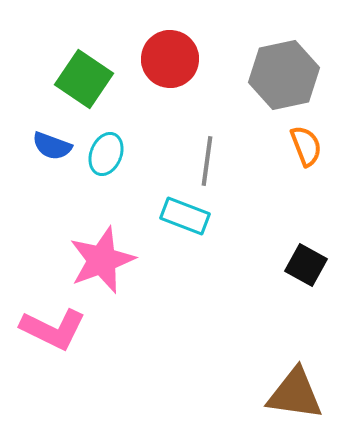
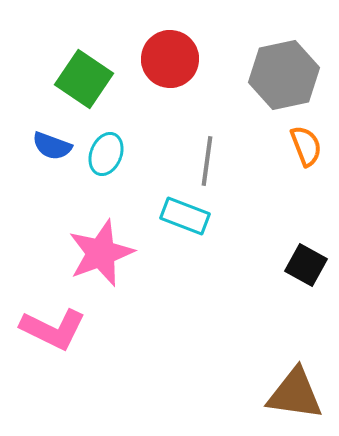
pink star: moved 1 px left, 7 px up
